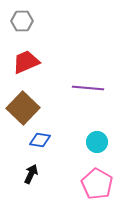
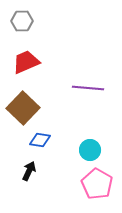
cyan circle: moved 7 px left, 8 px down
black arrow: moved 2 px left, 3 px up
